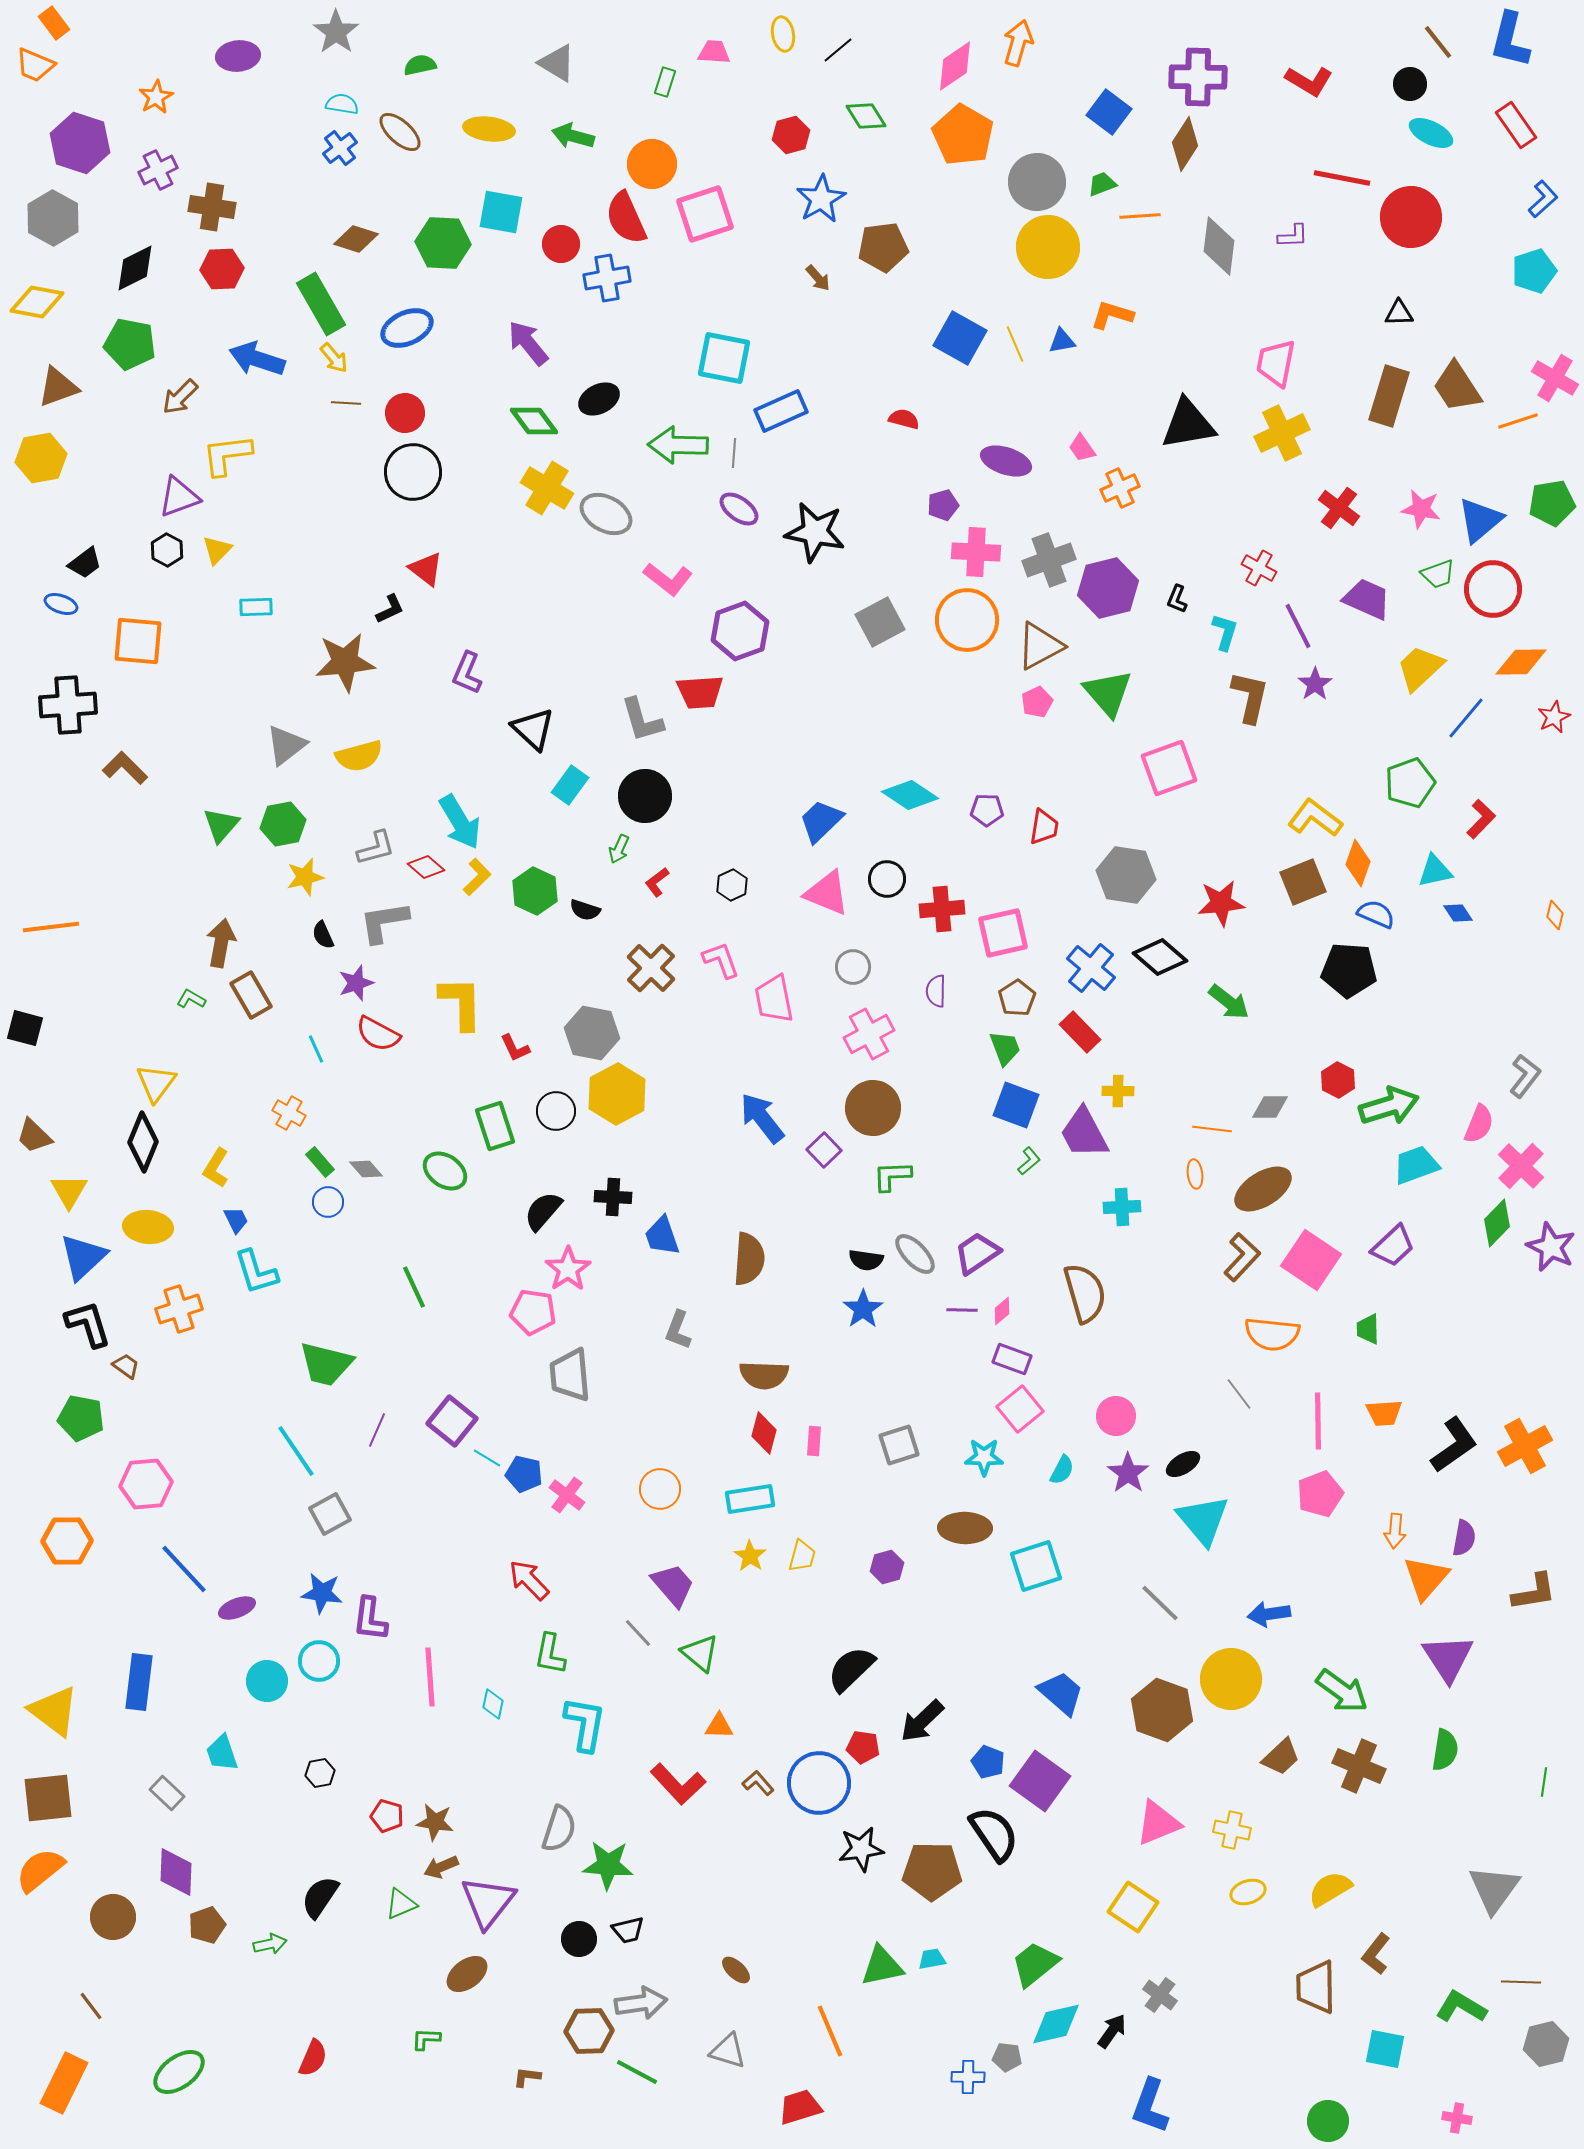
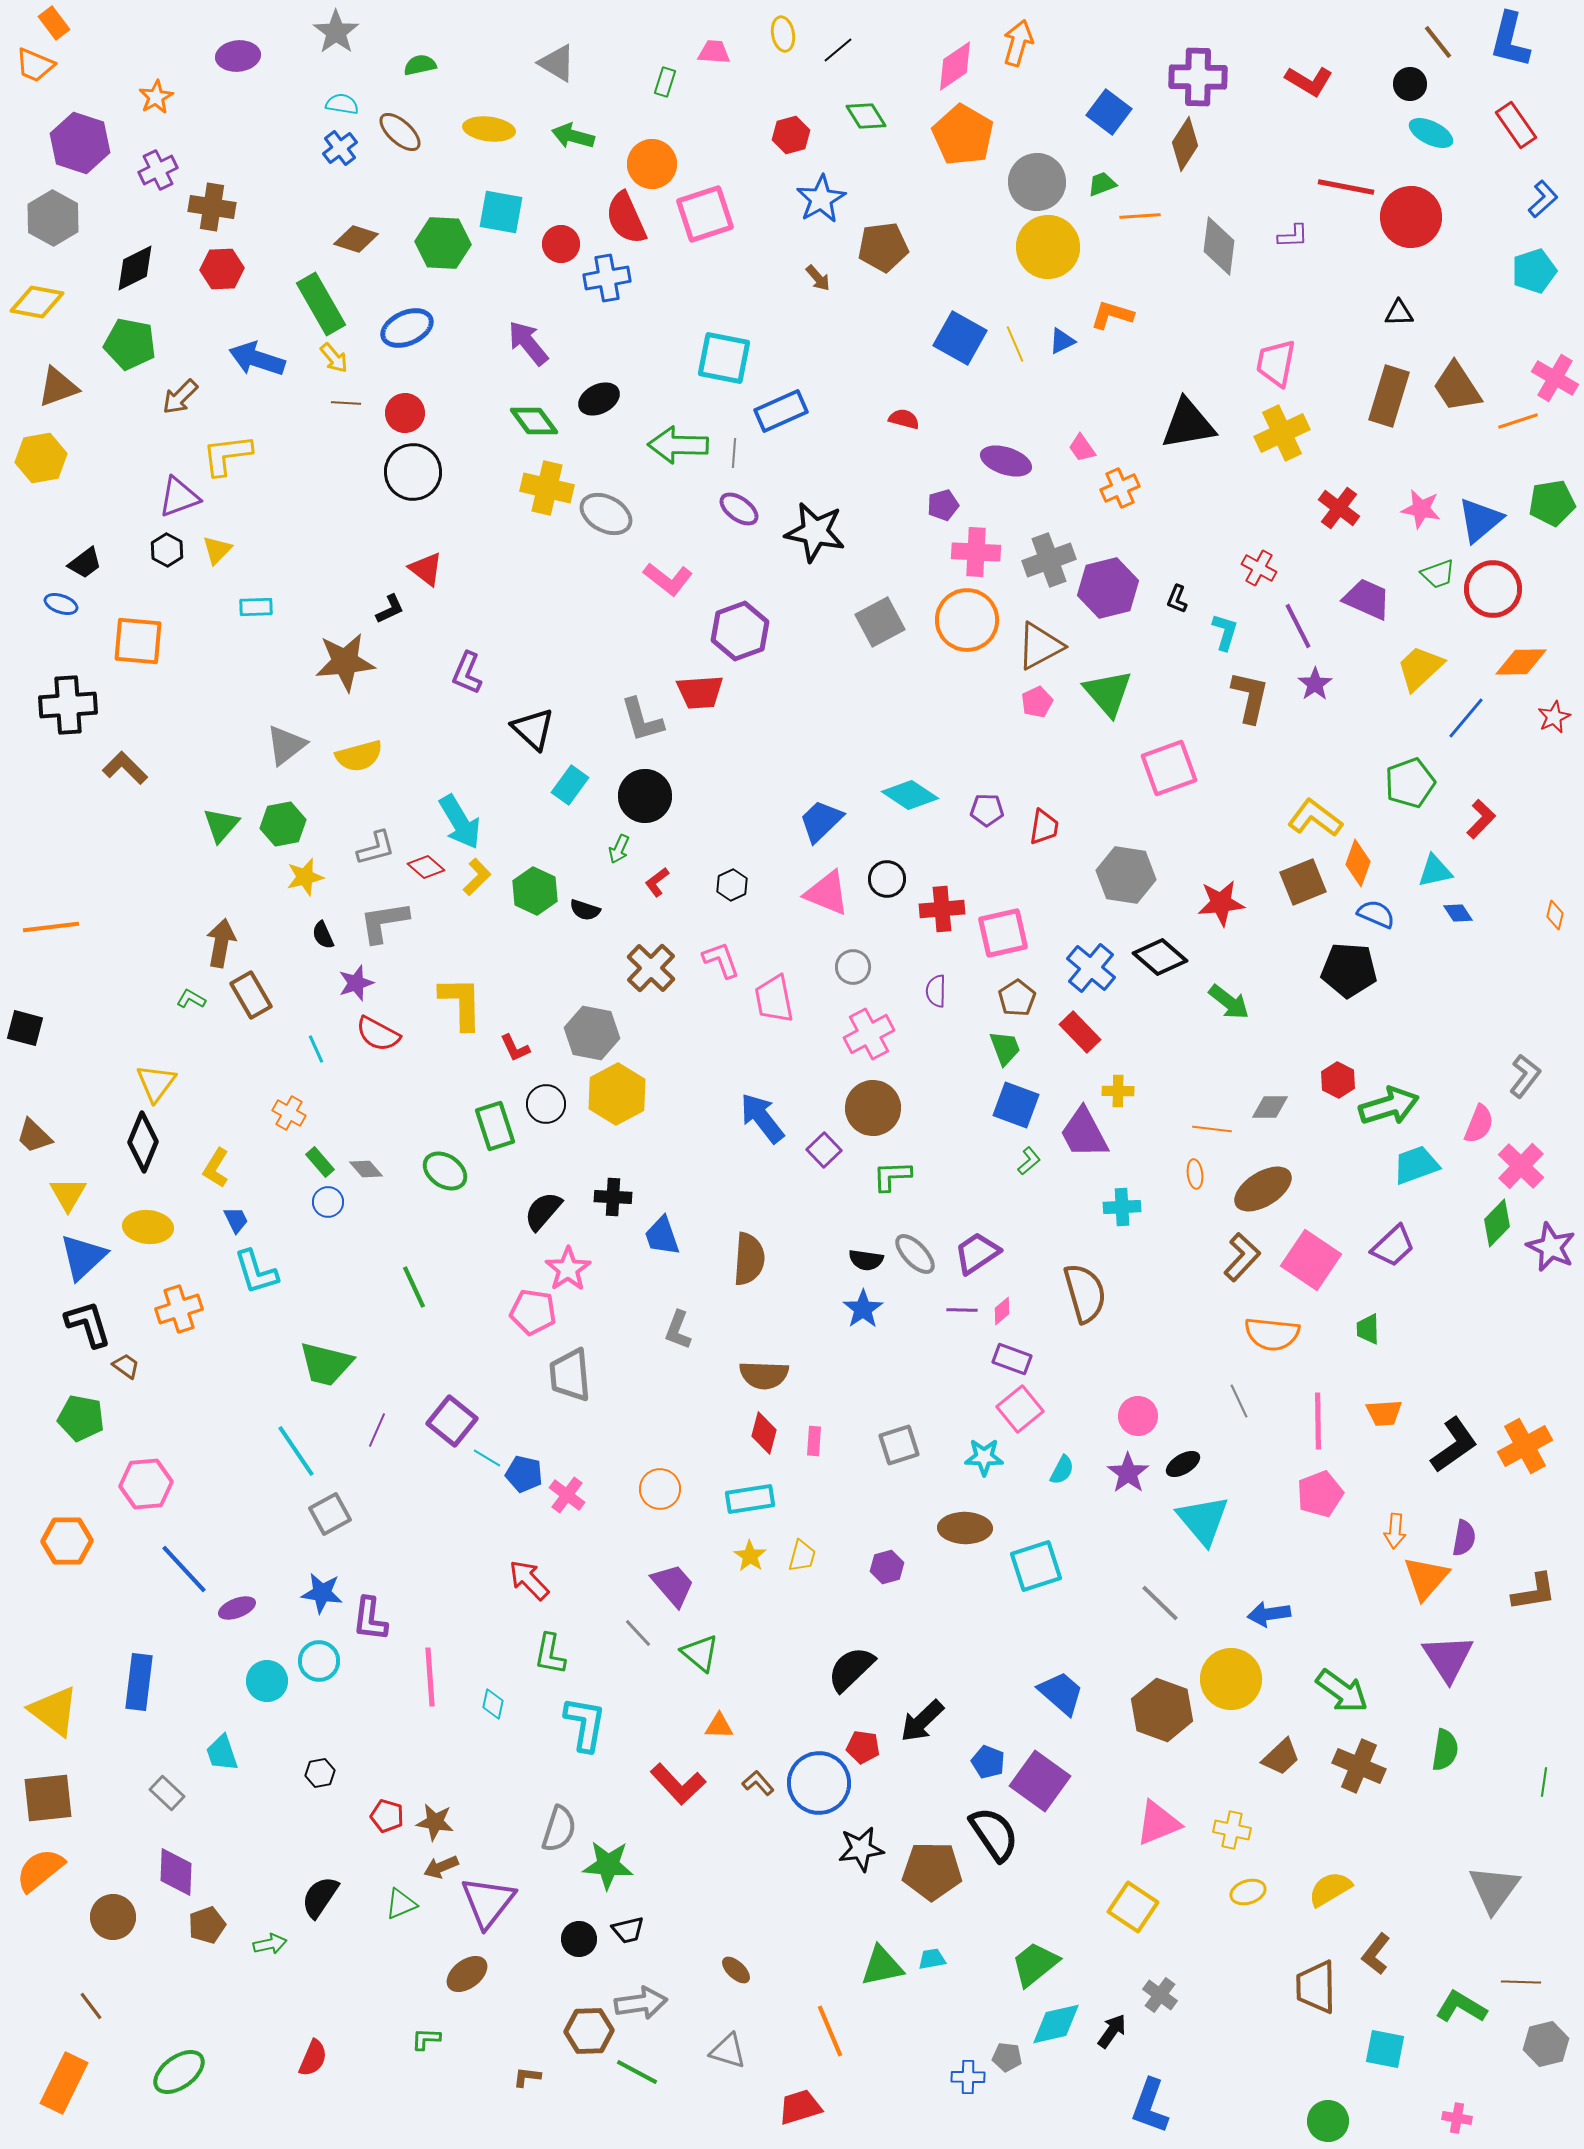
red line at (1342, 178): moved 4 px right, 9 px down
blue triangle at (1062, 341): rotated 16 degrees counterclockwise
yellow cross at (547, 488): rotated 18 degrees counterclockwise
black circle at (556, 1111): moved 10 px left, 7 px up
yellow triangle at (69, 1191): moved 1 px left, 3 px down
gray line at (1239, 1394): moved 7 px down; rotated 12 degrees clockwise
pink circle at (1116, 1416): moved 22 px right
